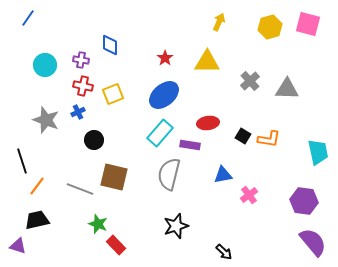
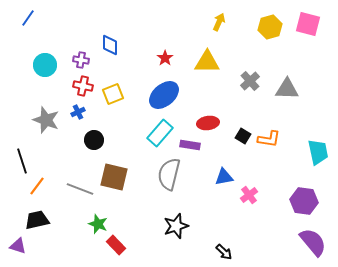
blue triangle: moved 1 px right, 2 px down
